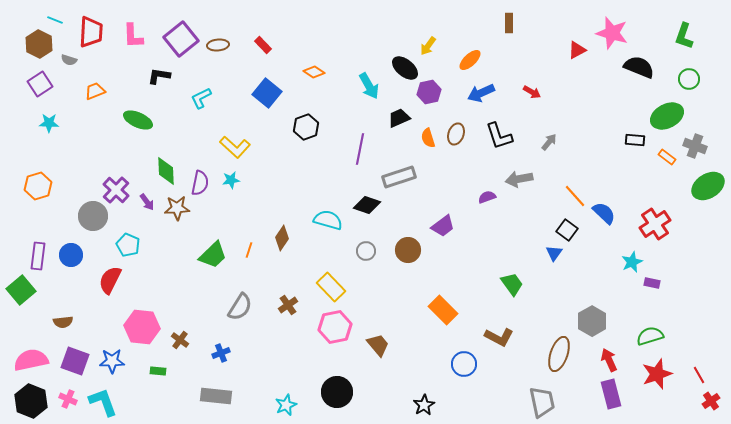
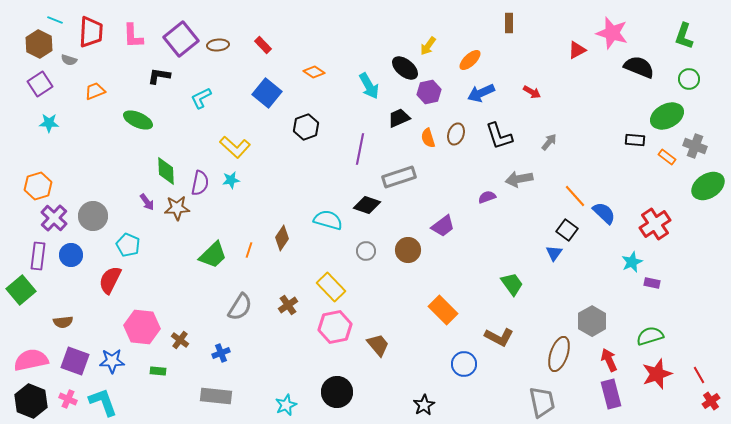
purple cross at (116, 190): moved 62 px left, 28 px down
